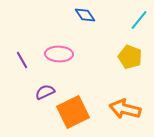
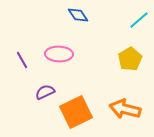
blue diamond: moved 7 px left
cyan line: rotated 10 degrees clockwise
yellow pentagon: moved 2 px down; rotated 20 degrees clockwise
orange square: moved 3 px right
